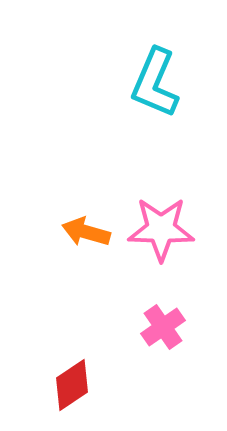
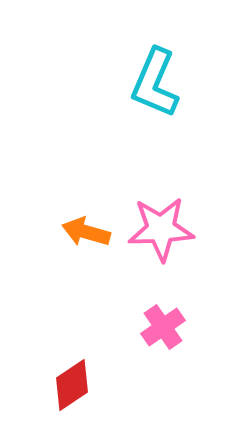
pink star: rotated 4 degrees counterclockwise
